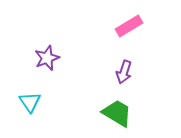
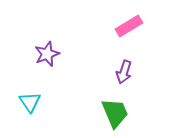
purple star: moved 4 px up
green trapezoid: moved 2 px left; rotated 36 degrees clockwise
